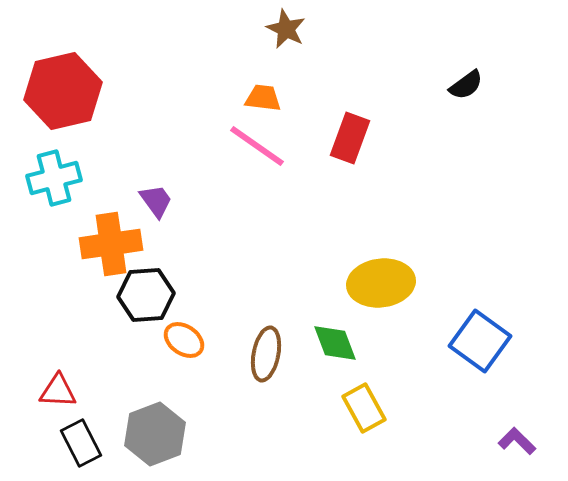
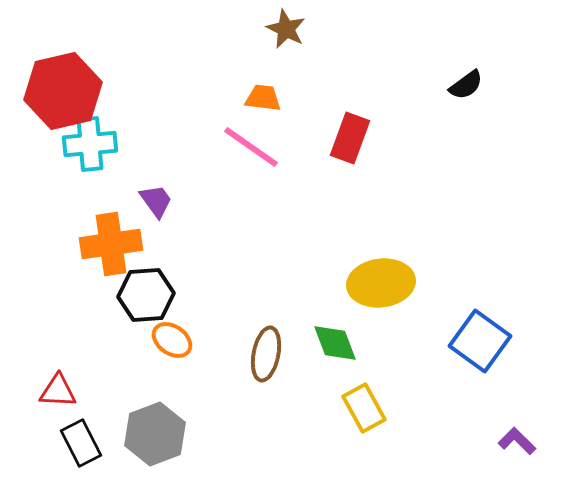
pink line: moved 6 px left, 1 px down
cyan cross: moved 36 px right, 34 px up; rotated 10 degrees clockwise
orange ellipse: moved 12 px left
